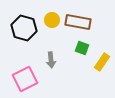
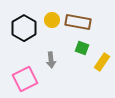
black hexagon: rotated 15 degrees clockwise
